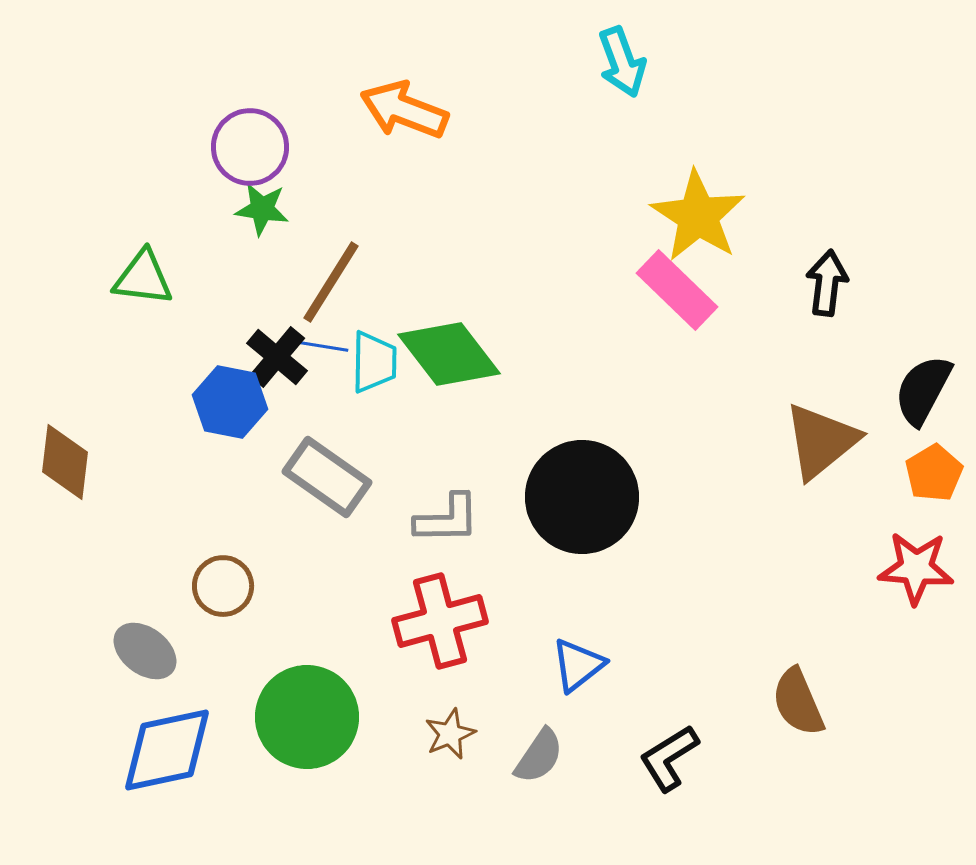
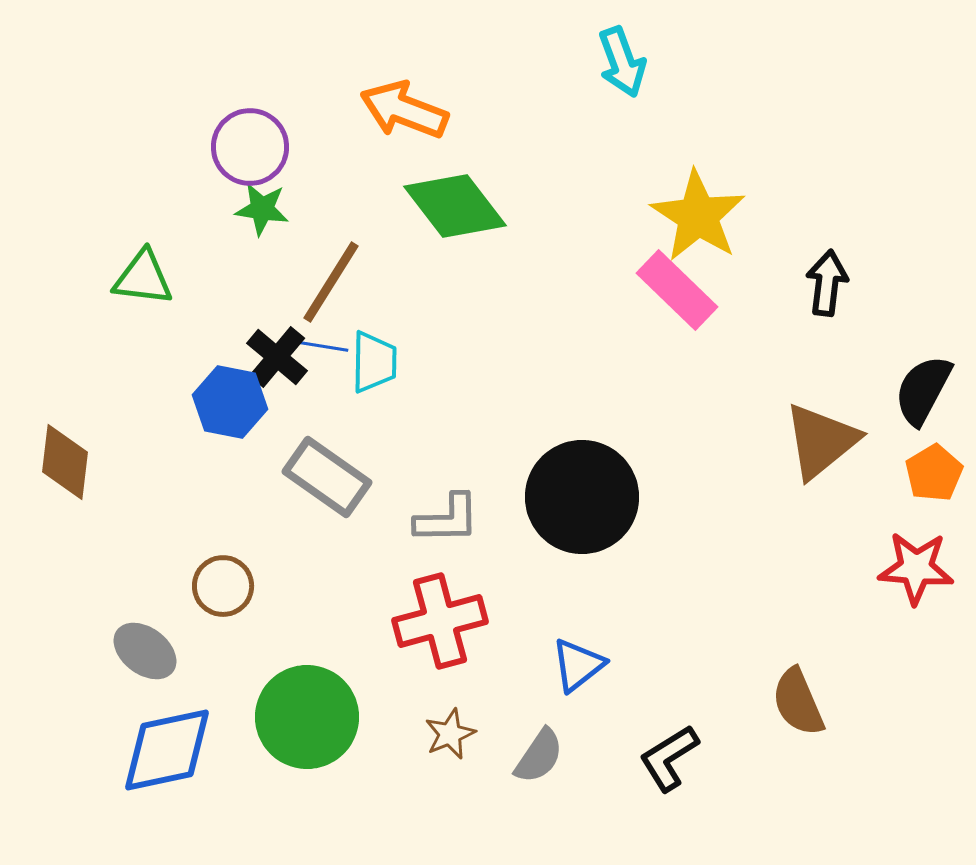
green diamond: moved 6 px right, 148 px up
